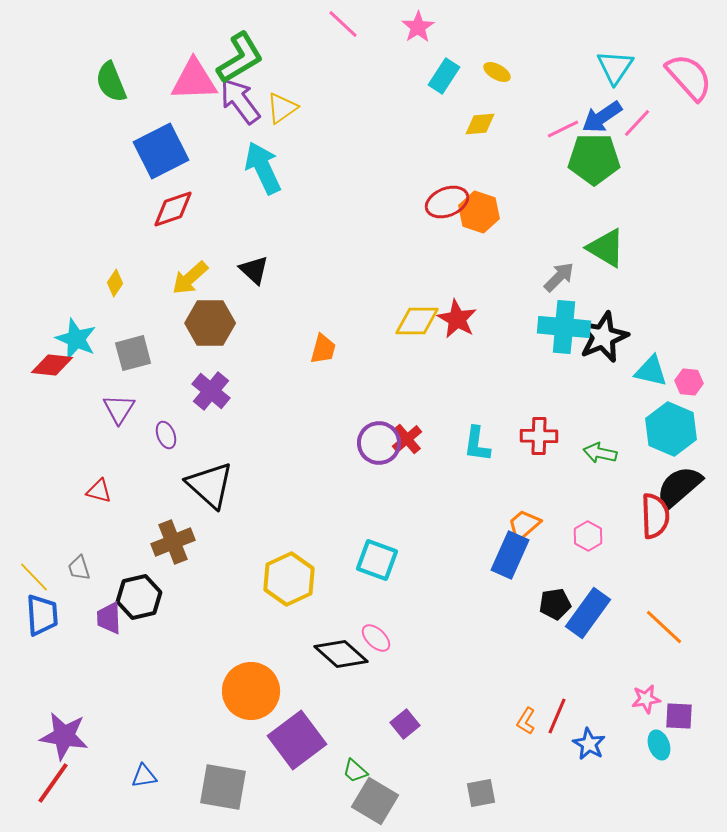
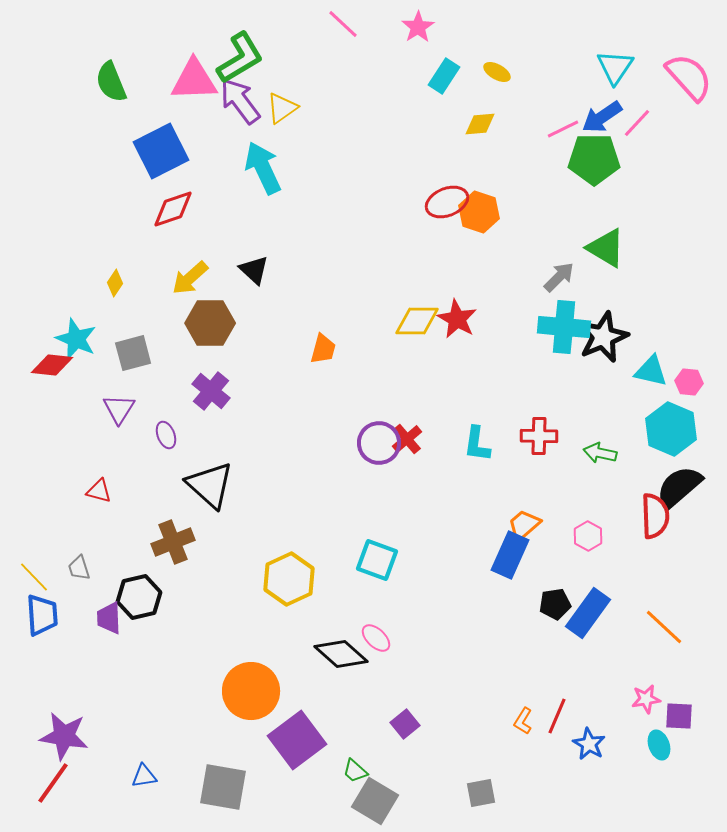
orange L-shape at (526, 721): moved 3 px left
